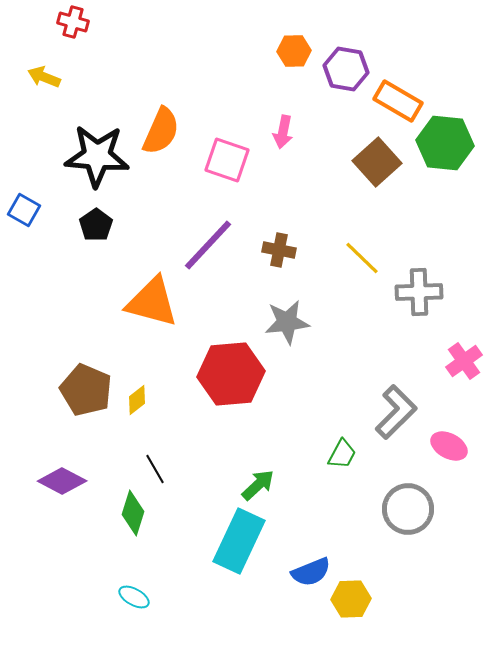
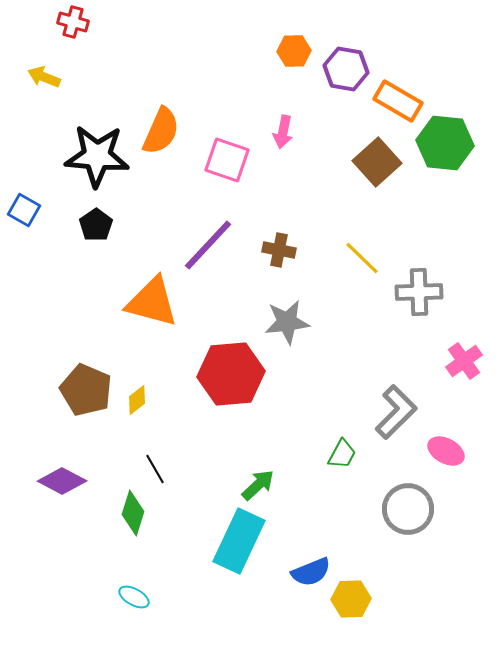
pink ellipse: moved 3 px left, 5 px down
